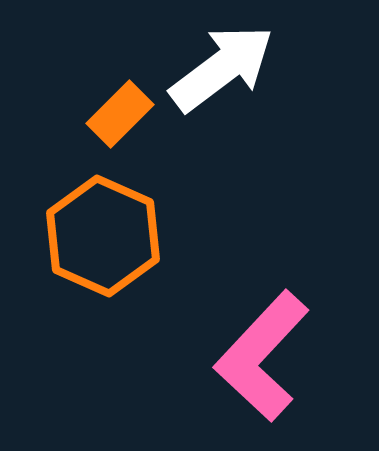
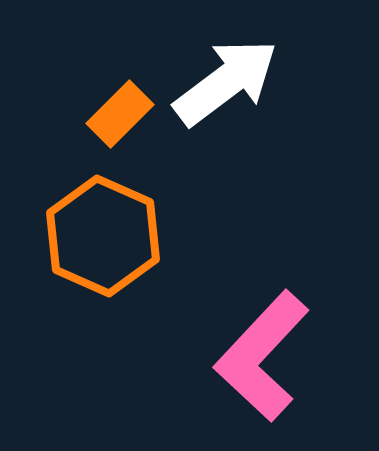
white arrow: moved 4 px right, 14 px down
